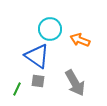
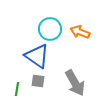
orange arrow: moved 8 px up
green line: rotated 16 degrees counterclockwise
